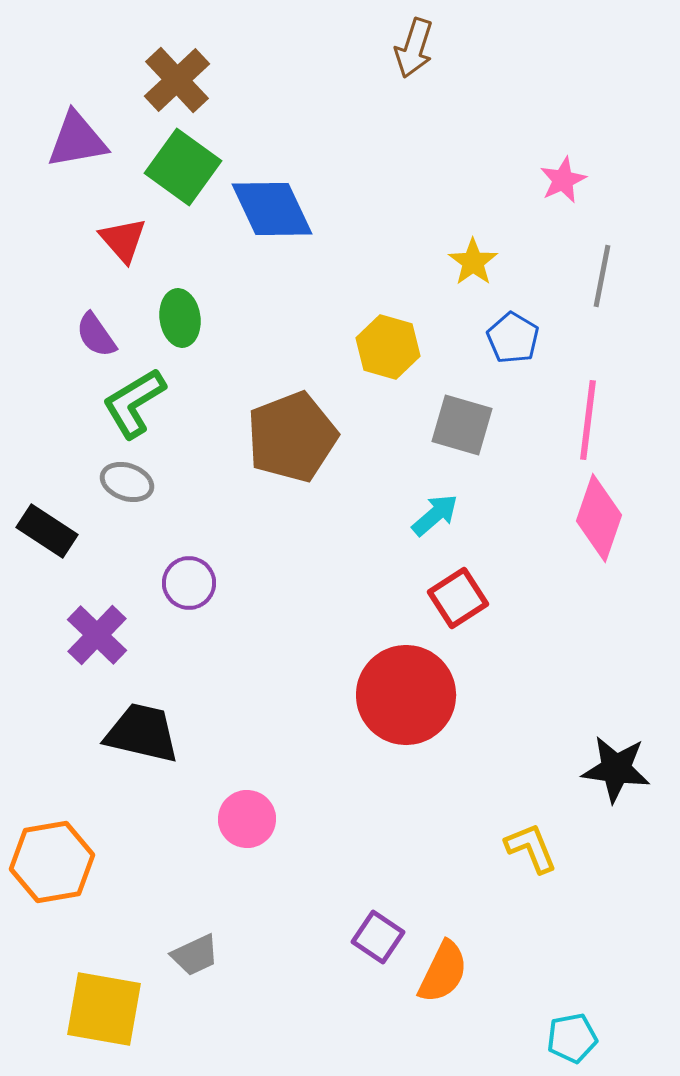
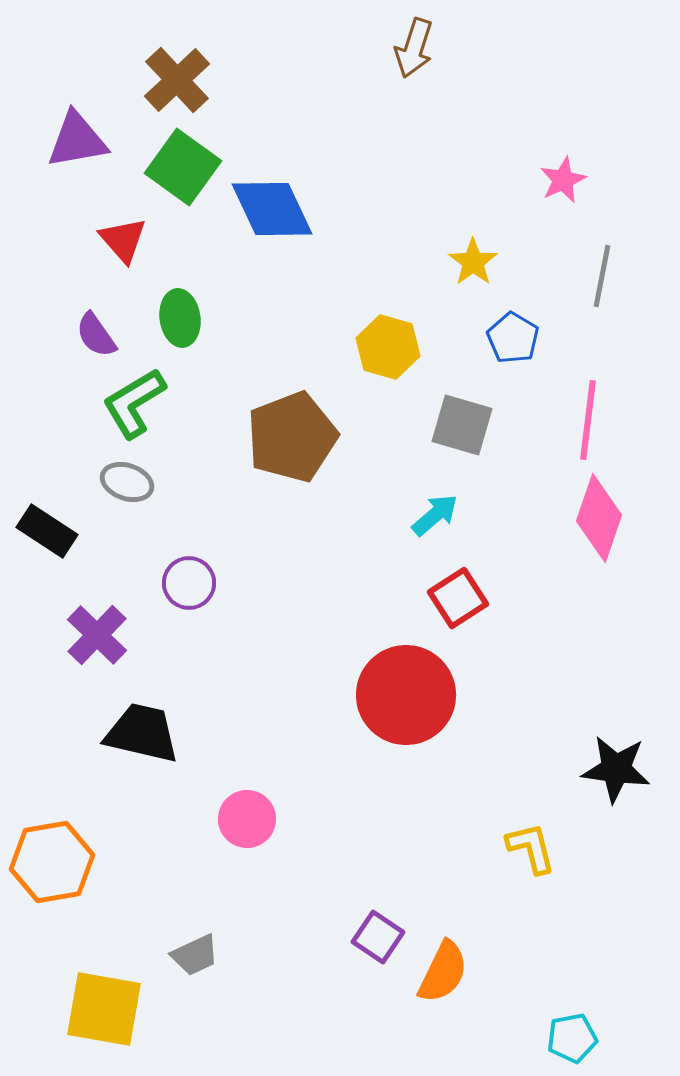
yellow L-shape: rotated 8 degrees clockwise
